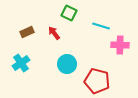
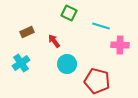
red arrow: moved 8 px down
